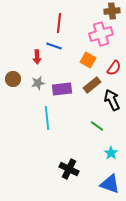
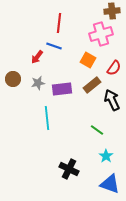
red arrow: rotated 40 degrees clockwise
green line: moved 4 px down
cyan star: moved 5 px left, 3 px down
